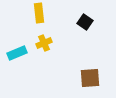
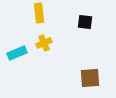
black square: rotated 28 degrees counterclockwise
